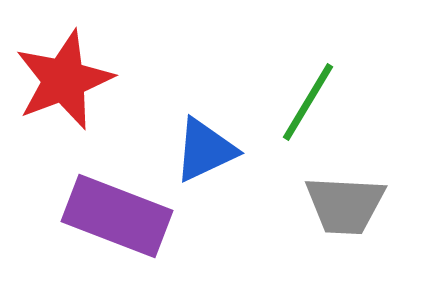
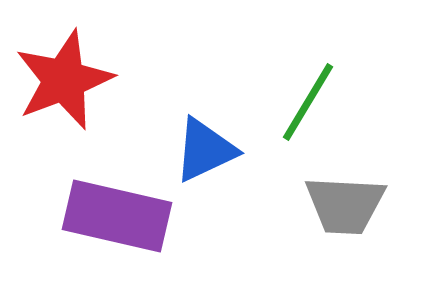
purple rectangle: rotated 8 degrees counterclockwise
